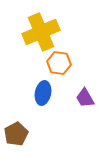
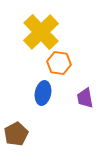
yellow cross: rotated 21 degrees counterclockwise
purple trapezoid: rotated 20 degrees clockwise
